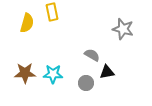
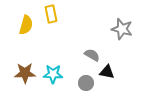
yellow rectangle: moved 1 px left, 2 px down
yellow semicircle: moved 1 px left, 2 px down
gray star: moved 1 px left
black triangle: rotated 21 degrees clockwise
